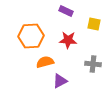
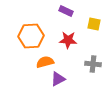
purple triangle: moved 2 px left, 2 px up
